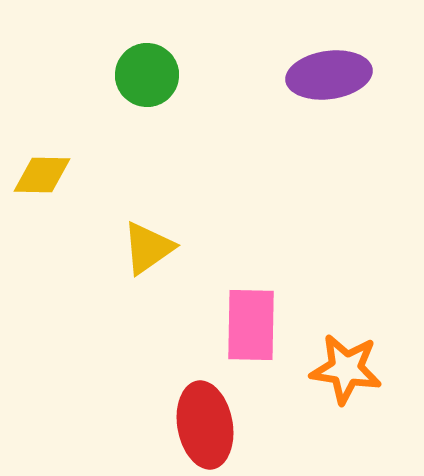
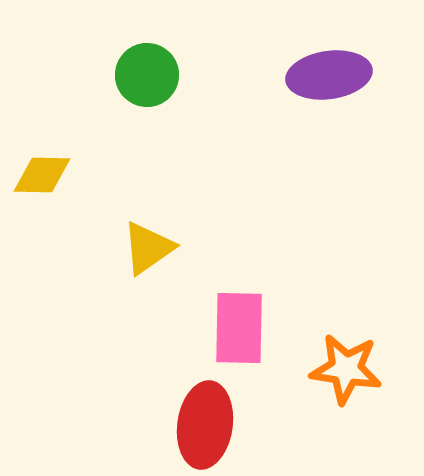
pink rectangle: moved 12 px left, 3 px down
red ellipse: rotated 18 degrees clockwise
